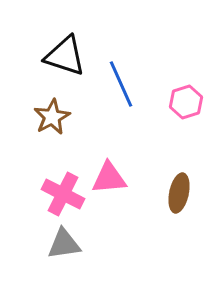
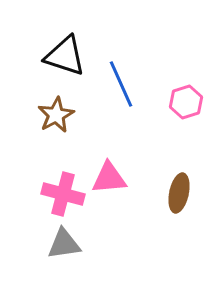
brown star: moved 4 px right, 2 px up
pink cross: rotated 12 degrees counterclockwise
